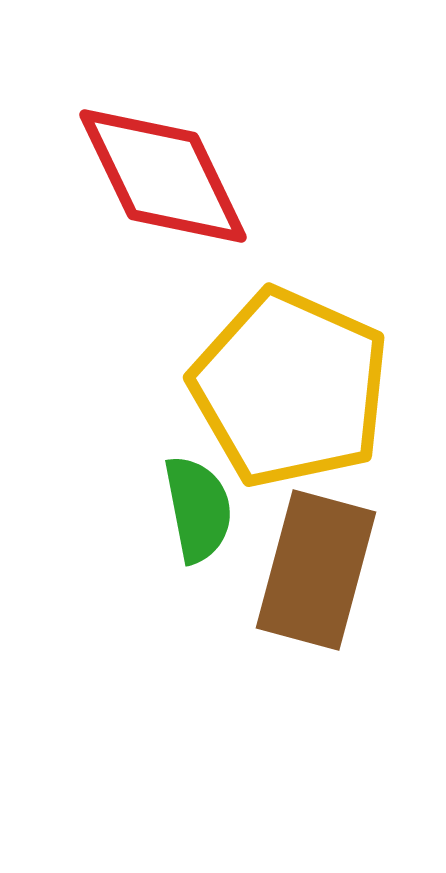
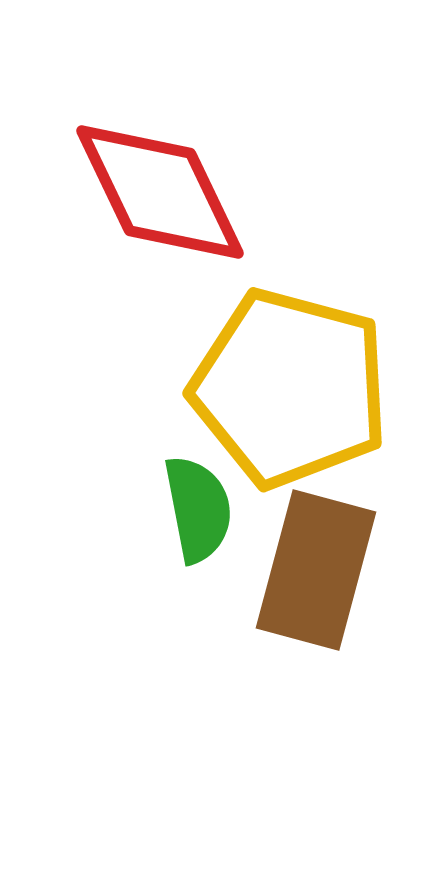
red diamond: moved 3 px left, 16 px down
yellow pentagon: rotated 9 degrees counterclockwise
